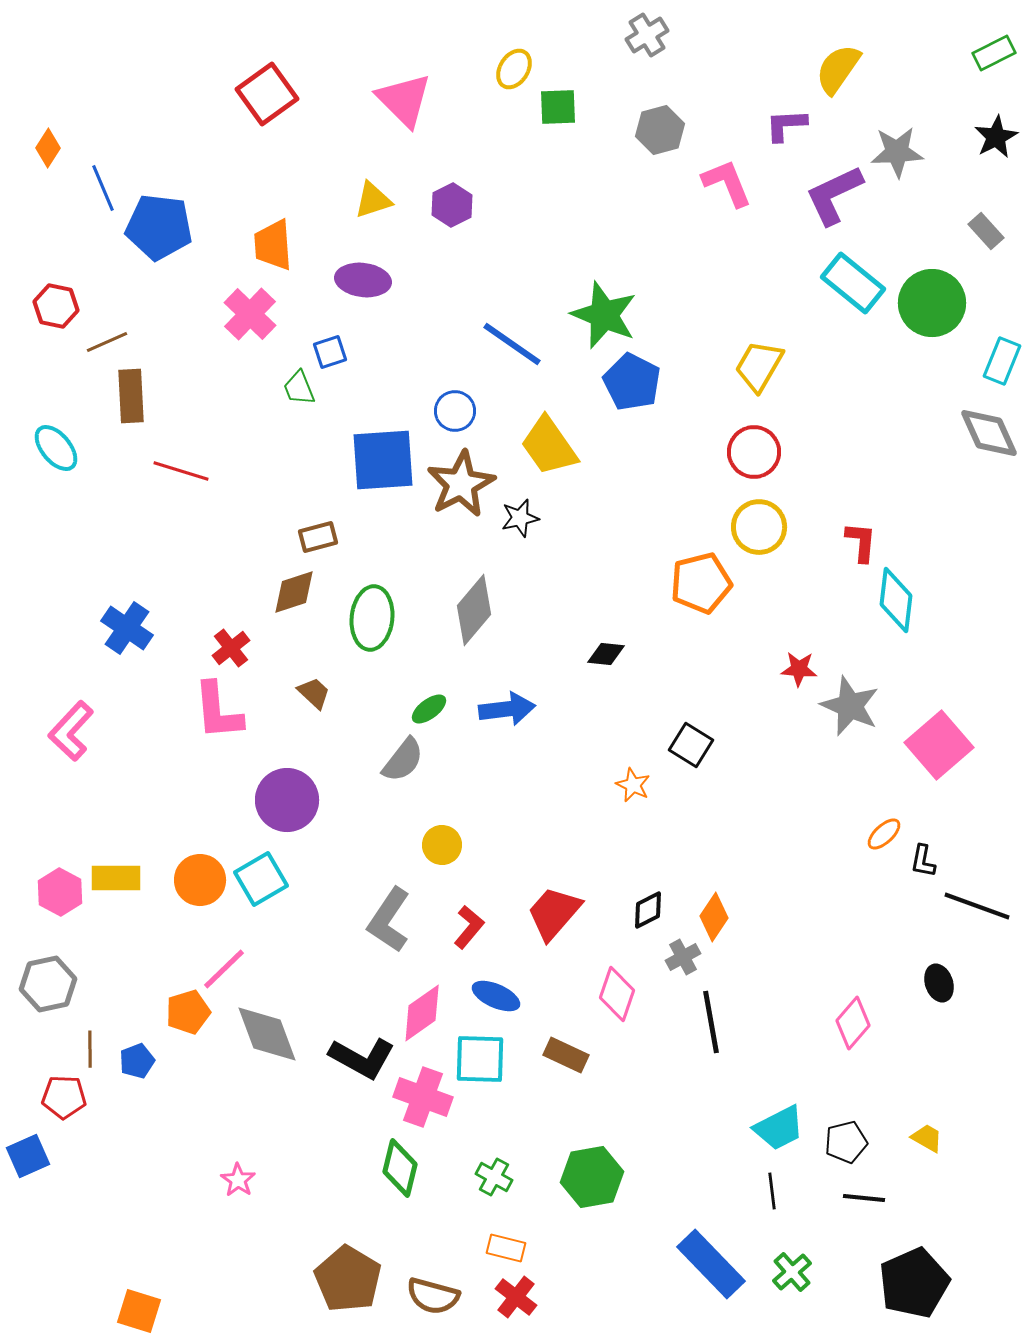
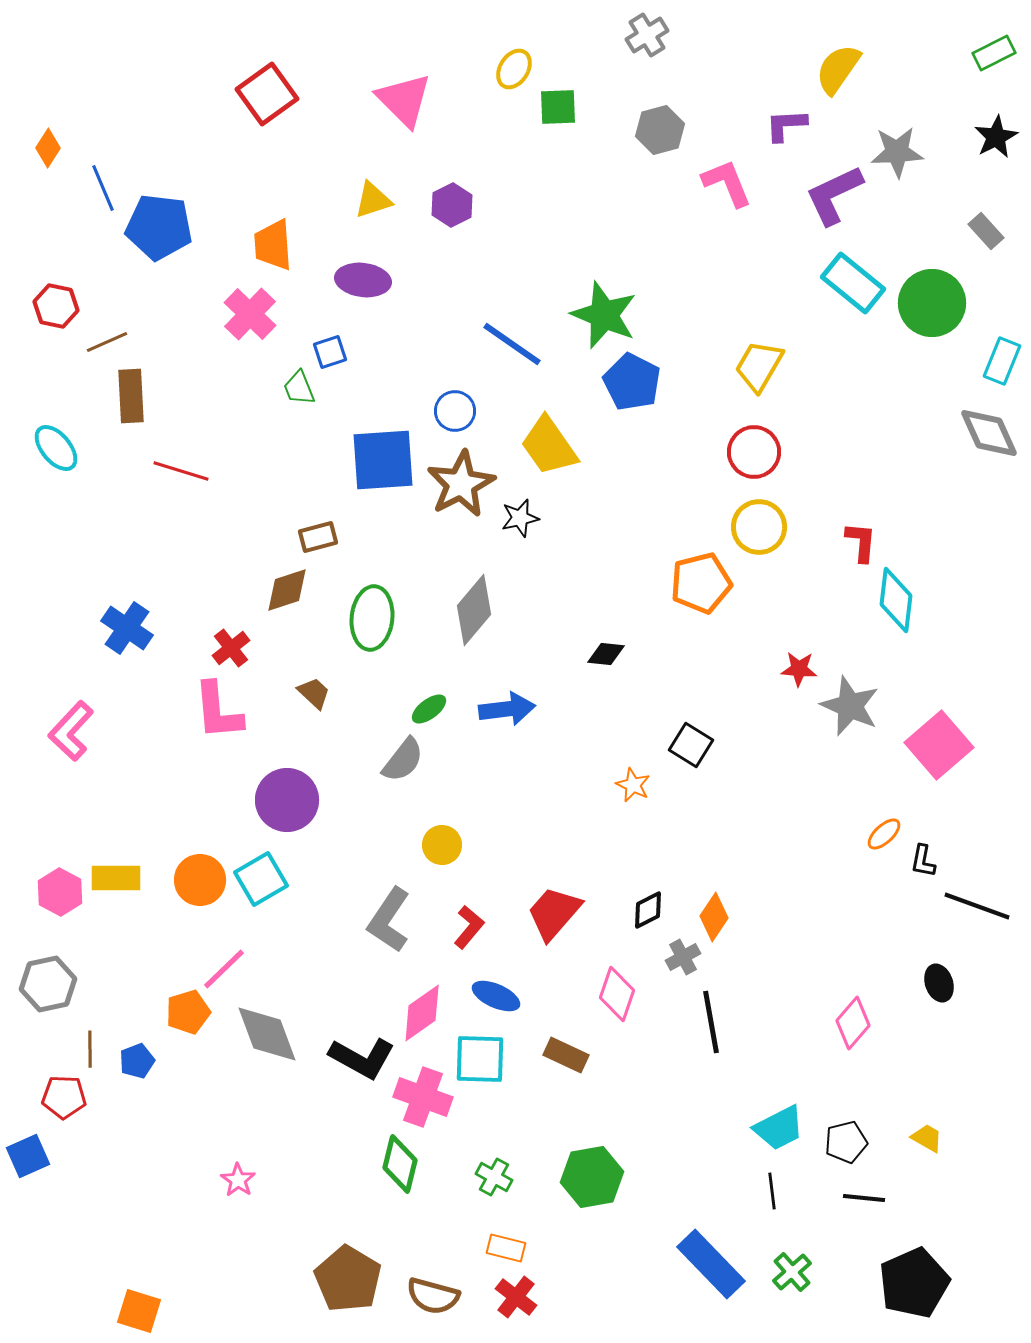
brown diamond at (294, 592): moved 7 px left, 2 px up
green diamond at (400, 1168): moved 4 px up
